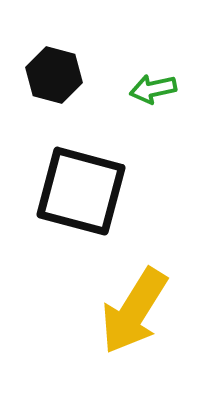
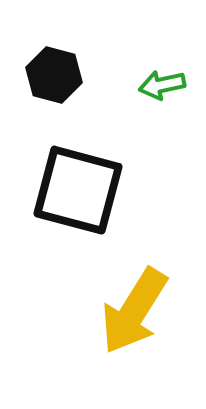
green arrow: moved 9 px right, 4 px up
black square: moved 3 px left, 1 px up
